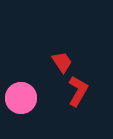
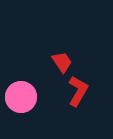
pink circle: moved 1 px up
